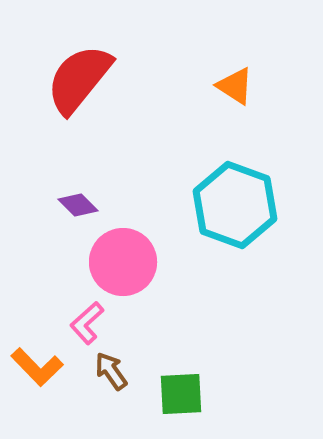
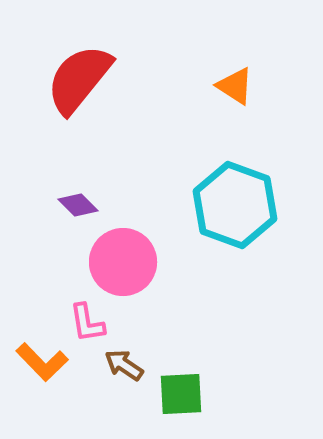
pink L-shape: rotated 57 degrees counterclockwise
orange L-shape: moved 5 px right, 5 px up
brown arrow: moved 13 px right, 6 px up; rotated 21 degrees counterclockwise
